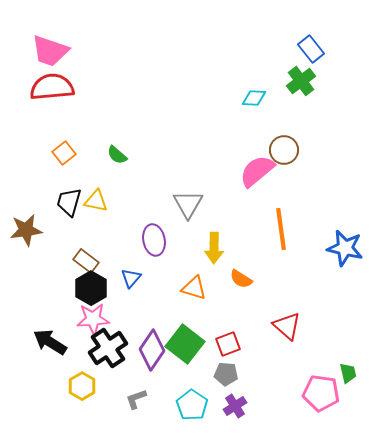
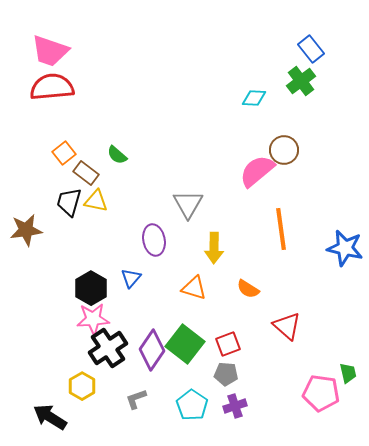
brown rectangle: moved 88 px up
orange semicircle: moved 7 px right, 10 px down
black arrow: moved 75 px down
purple cross: rotated 15 degrees clockwise
